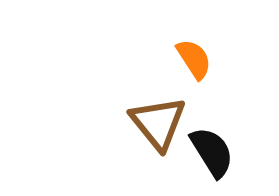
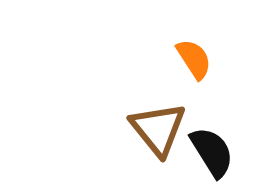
brown triangle: moved 6 px down
